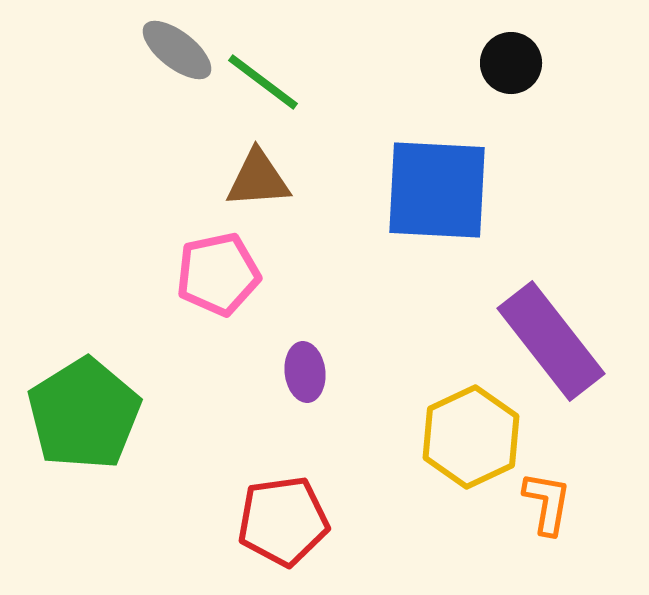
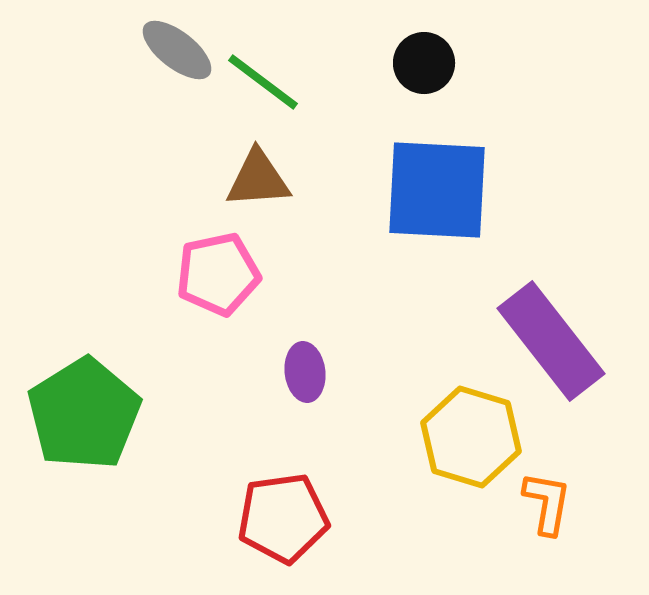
black circle: moved 87 px left
yellow hexagon: rotated 18 degrees counterclockwise
red pentagon: moved 3 px up
